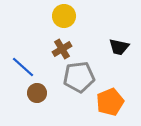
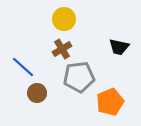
yellow circle: moved 3 px down
